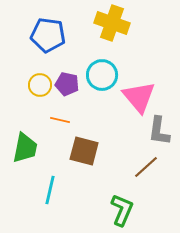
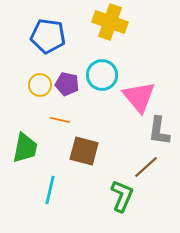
yellow cross: moved 2 px left, 1 px up
blue pentagon: moved 1 px down
green L-shape: moved 14 px up
